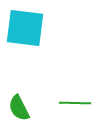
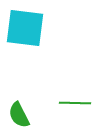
green semicircle: moved 7 px down
